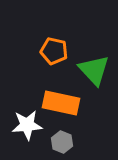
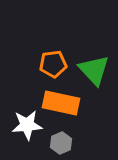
orange pentagon: moved 1 px left, 13 px down; rotated 20 degrees counterclockwise
gray hexagon: moved 1 px left, 1 px down; rotated 15 degrees clockwise
